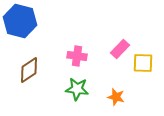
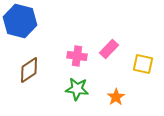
pink rectangle: moved 11 px left
yellow square: moved 1 px down; rotated 10 degrees clockwise
orange star: rotated 24 degrees clockwise
